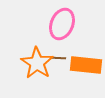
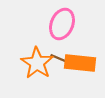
brown line: rotated 21 degrees clockwise
orange rectangle: moved 6 px left, 2 px up
